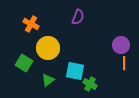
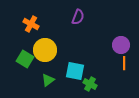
yellow circle: moved 3 px left, 2 px down
green square: moved 1 px right, 4 px up
